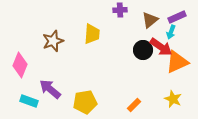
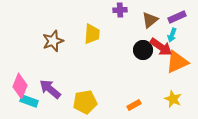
cyan arrow: moved 1 px right, 3 px down
pink diamond: moved 21 px down
orange rectangle: rotated 16 degrees clockwise
